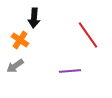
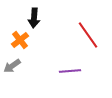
orange cross: rotated 18 degrees clockwise
gray arrow: moved 3 px left
